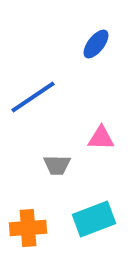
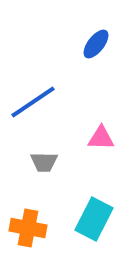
blue line: moved 5 px down
gray trapezoid: moved 13 px left, 3 px up
cyan rectangle: rotated 42 degrees counterclockwise
orange cross: rotated 15 degrees clockwise
